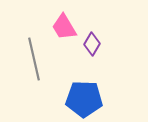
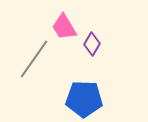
gray line: rotated 48 degrees clockwise
